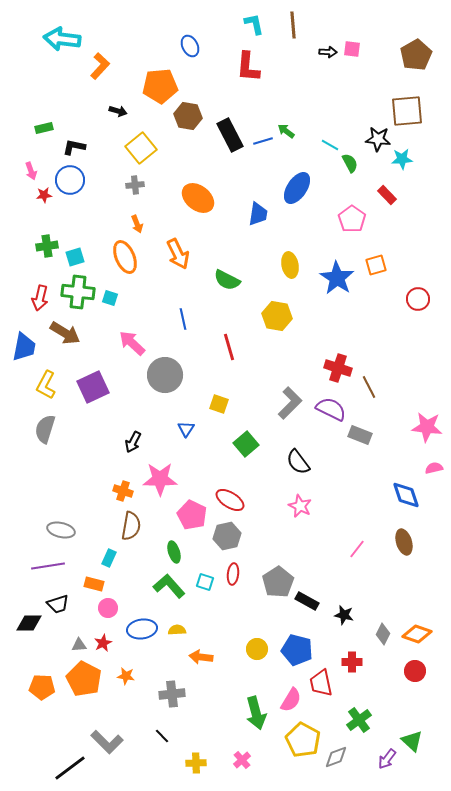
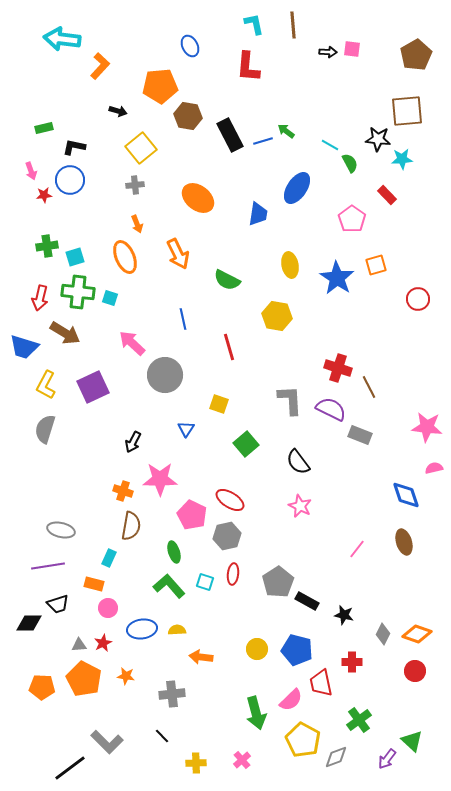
blue trapezoid at (24, 347): rotated 96 degrees clockwise
gray L-shape at (290, 403): moved 3 px up; rotated 48 degrees counterclockwise
pink semicircle at (291, 700): rotated 15 degrees clockwise
